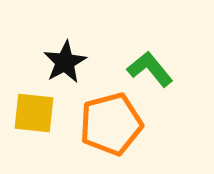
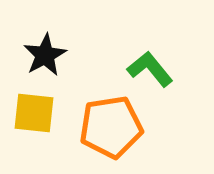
black star: moved 20 px left, 7 px up
orange pentagon: moved 3 px down; rotated 6 degrees clockwise
